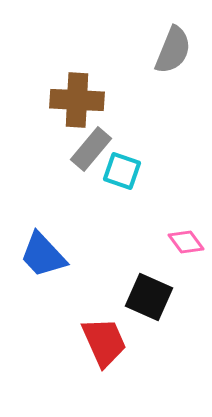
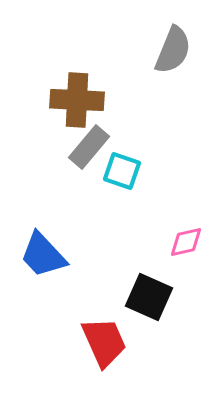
gray rectangle: moved 2 px left, 2 px up
pink diamond: rotated 66 degrees counterclockwise
